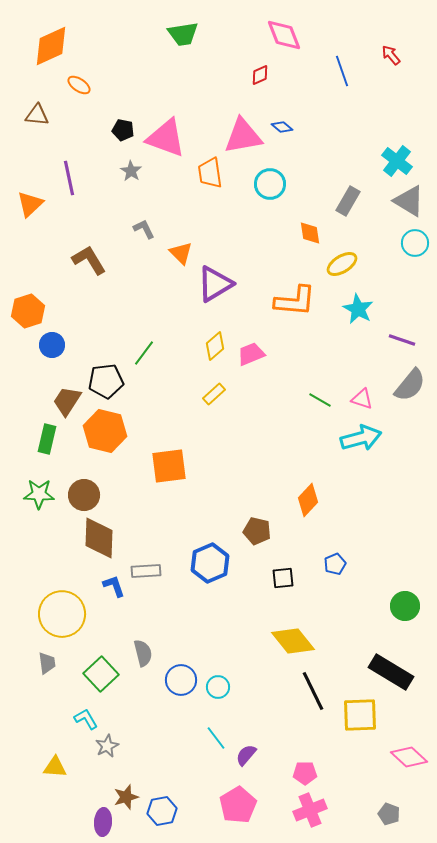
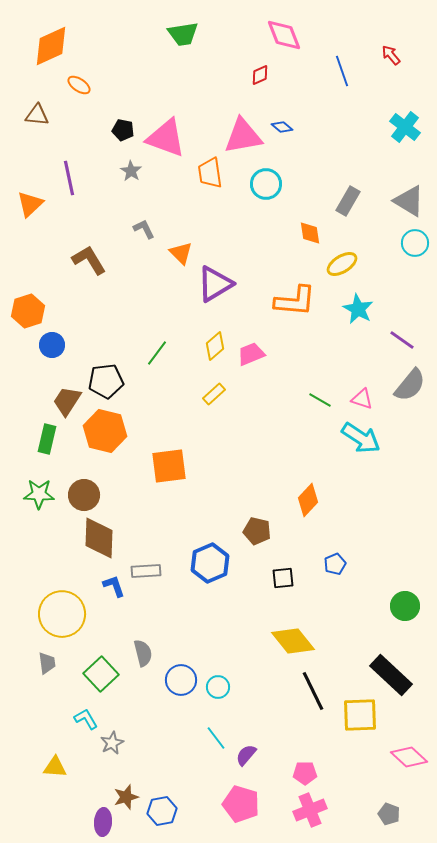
cyan cross at (397, 161): moved 8 px right, 34 px up
cyan circle at (270, 184): moved 4 px left
purple line at (402, 340): rotated 16 degrees clockwise
green line at (144, 353): moved 13 px right
cyan arrow at (361, 438): rotated 48 degrees clockwise
black rectangle at (391, 672): moved 3 px down; rotated 12 degrees clockwise
gray star at (107, 746): moved 5 px right, 3 px up
pink pentagon at (238, 805): moved 3 px right, 1 px up; rotated 24 degrees counterclockwise
